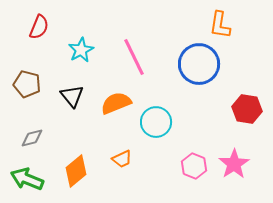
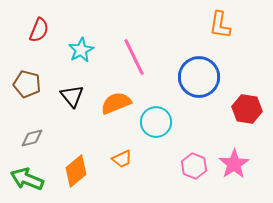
red semicircle: moved 3 px down
blue circle: moved 13 px down
